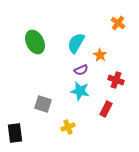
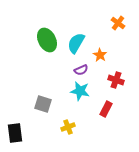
green ellipse: moved 12 px right, 2 px up
